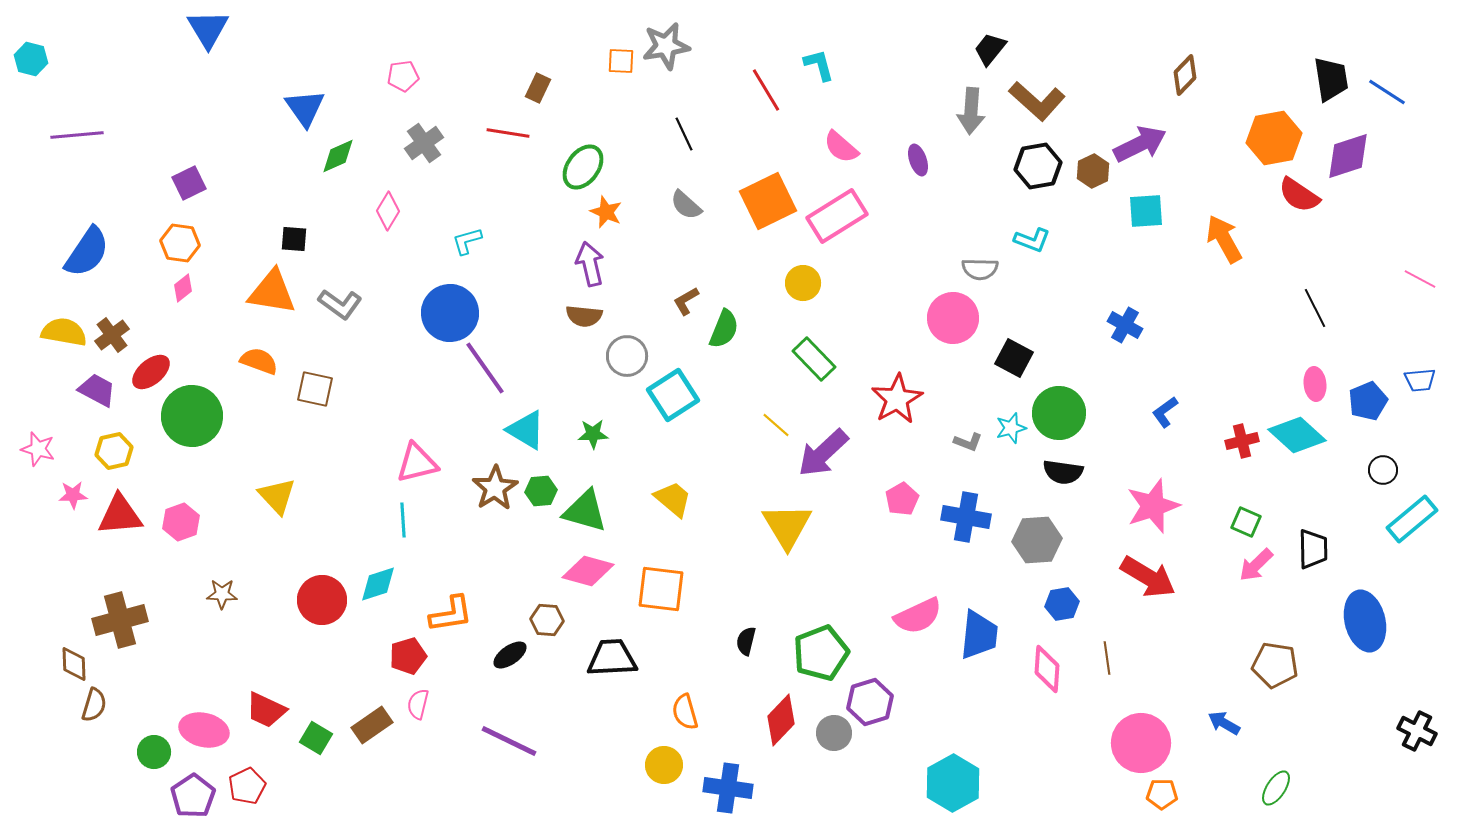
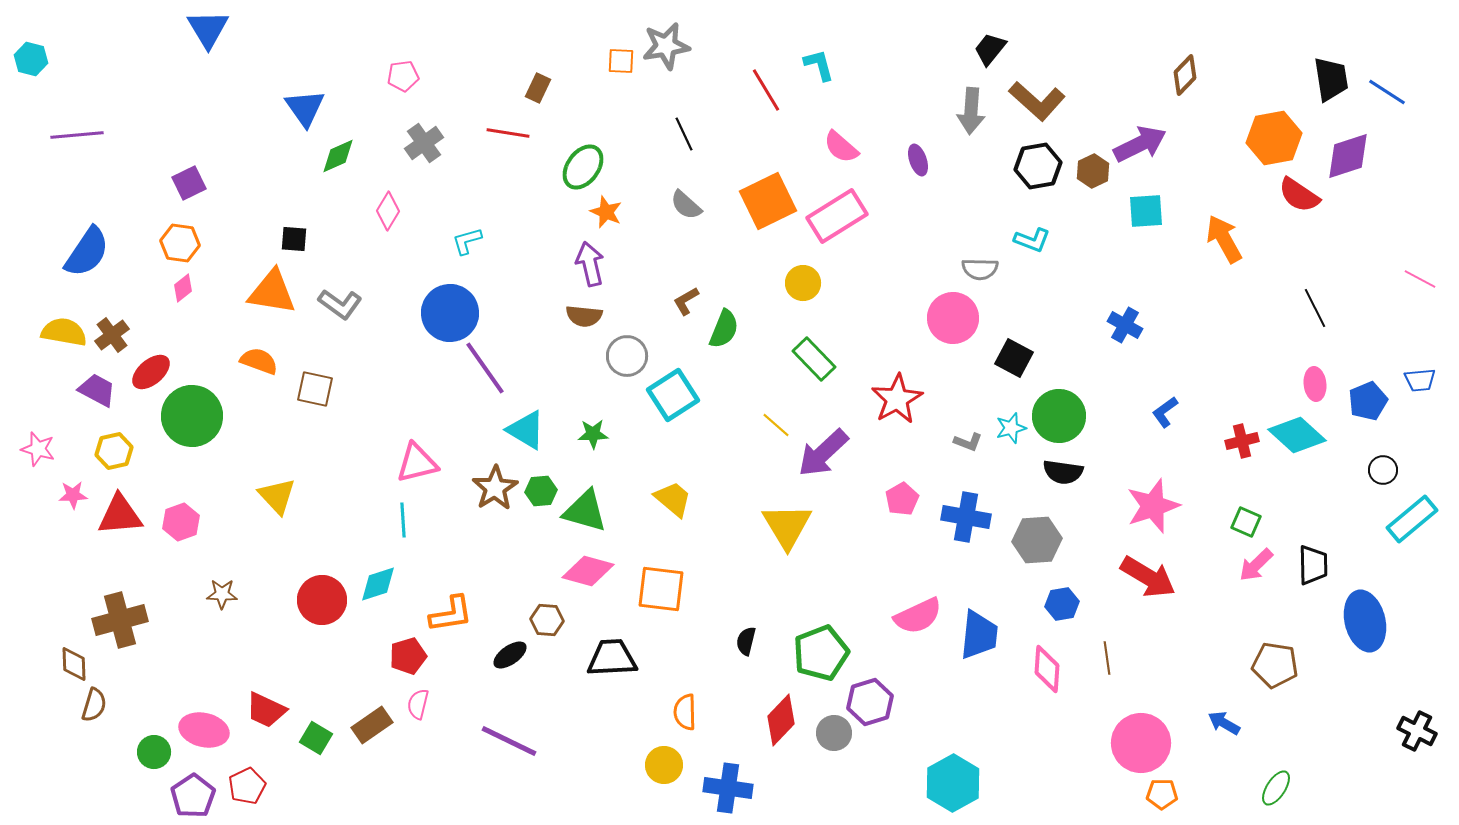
green circle at (1059, 413): moved 3 px down
black trapezoid at (1313, 549): moved 16 px down
orange semicircle at (685, 712): rotated 15 degrees clockwise
